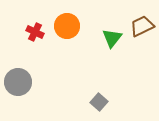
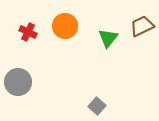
orange circle: moved 2 px left
red cross: moved 7 px left
green triangle: moved 4 px left
gray square: moved 2 px left, 4 px down
